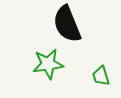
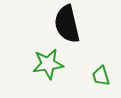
black semicircle: rotated 9 degrees clockwise
